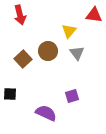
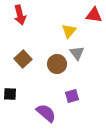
brown circle: moved 9 px right, 13 px down
purple semicircle: rotated 15 degrees clockwise
